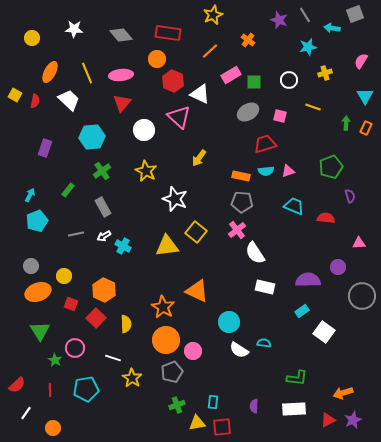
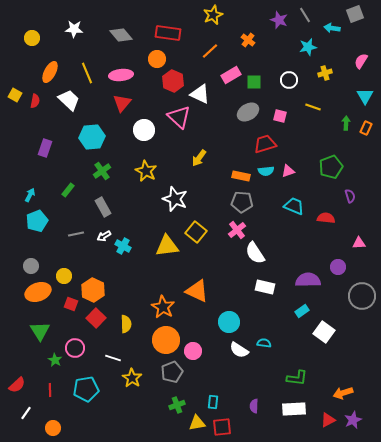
orange hexagon at (104, 290): moved 11 px left
